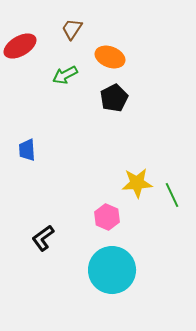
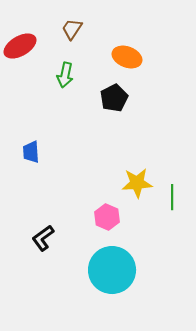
orange ellipse: moved 17 px right
green arrow: rotated 50 degrees counterclockwise
blue trapezoid: moved 4 px right, 2 px down
green line: moved 2 px down; rotated 25 degrees clockwise
